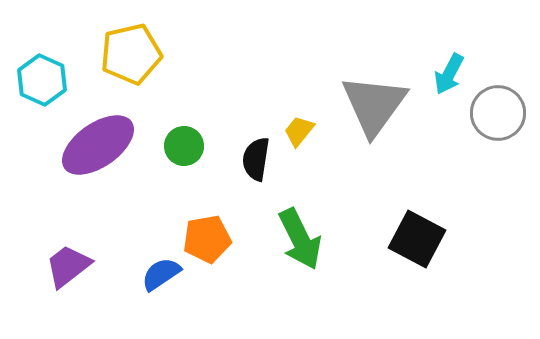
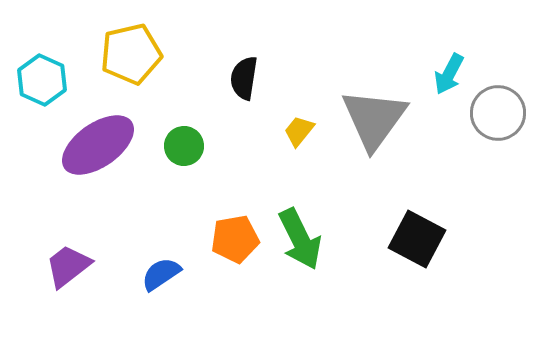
gray triangle: moved 14 px down
black semicircle: moved 12 px left, 81 px up
orange pentagon: moved 28 px right
